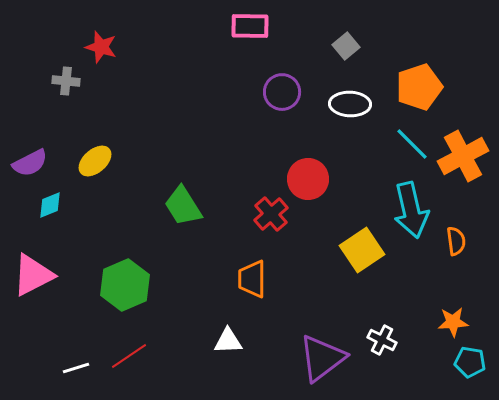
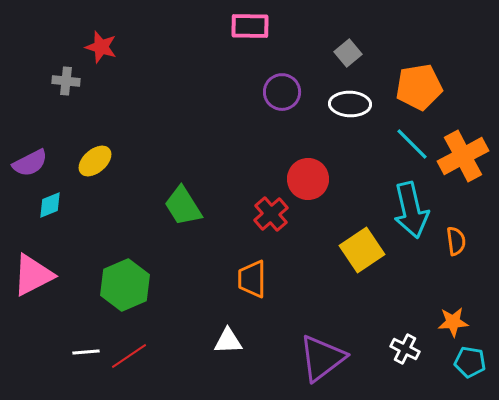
gray square: moved 2 px right, 7 px down
orange pentagon: rotated 9 degrees clockwise
white cross: moved 23 px right, 9 px down
white line: moved 10 px right, 16 px up; rotated 12 degrees clockwise
